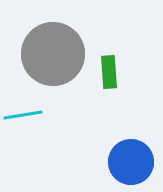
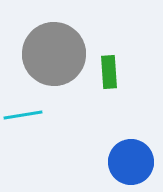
gray circle: moved 1 px right
